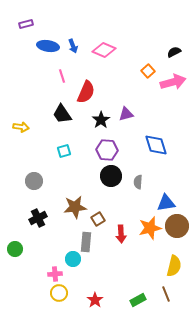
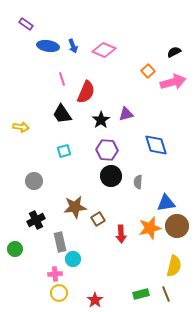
purple rectangle: rotated 48 degrees clockwise
pink line: moved 3 px down
black cross: moved 2 px left, 2 px down
gray rectangle: moved 26 px left; rotated 18 degrees counterclockwise
green rectangle: moved 3 px right, 6 px up; rotated 14 degrees clockwise
